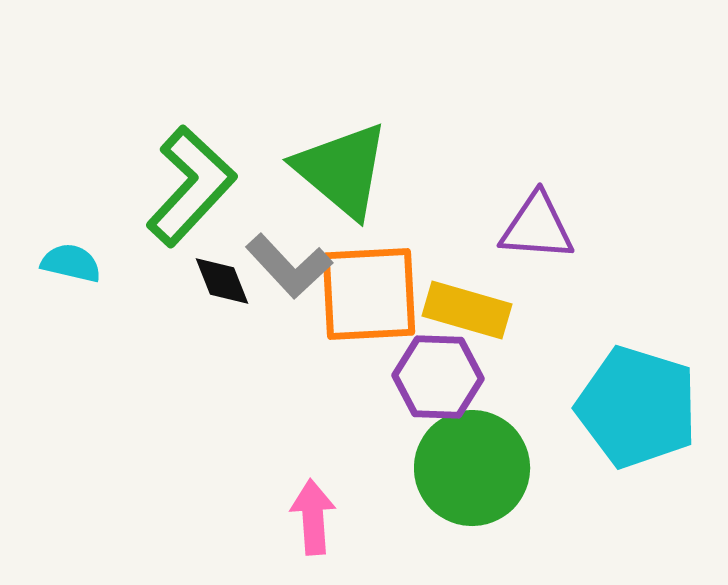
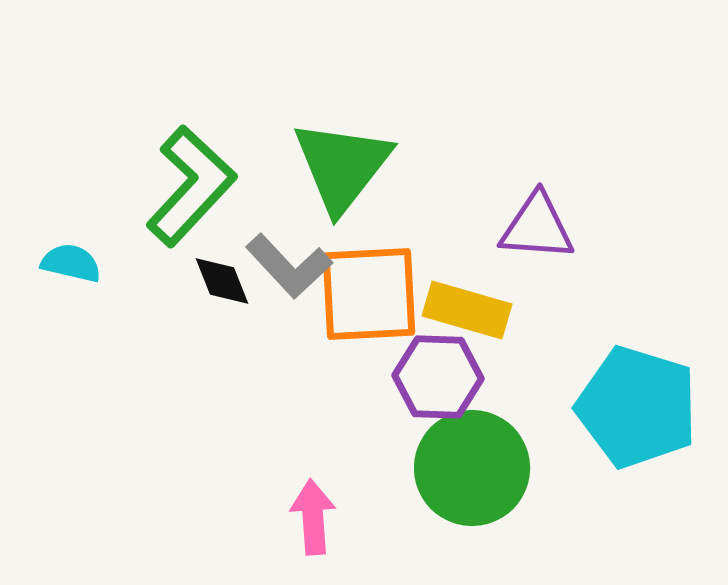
green triangle: moved 4 px up; rotated 28 degrees clockwise
